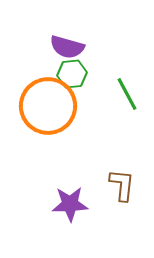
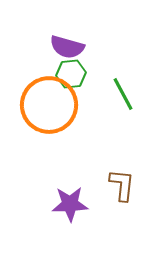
green hexagon: moved 1 px left
green line: moved 4 px left
orange circle: moved 1 px right, 1 px up
